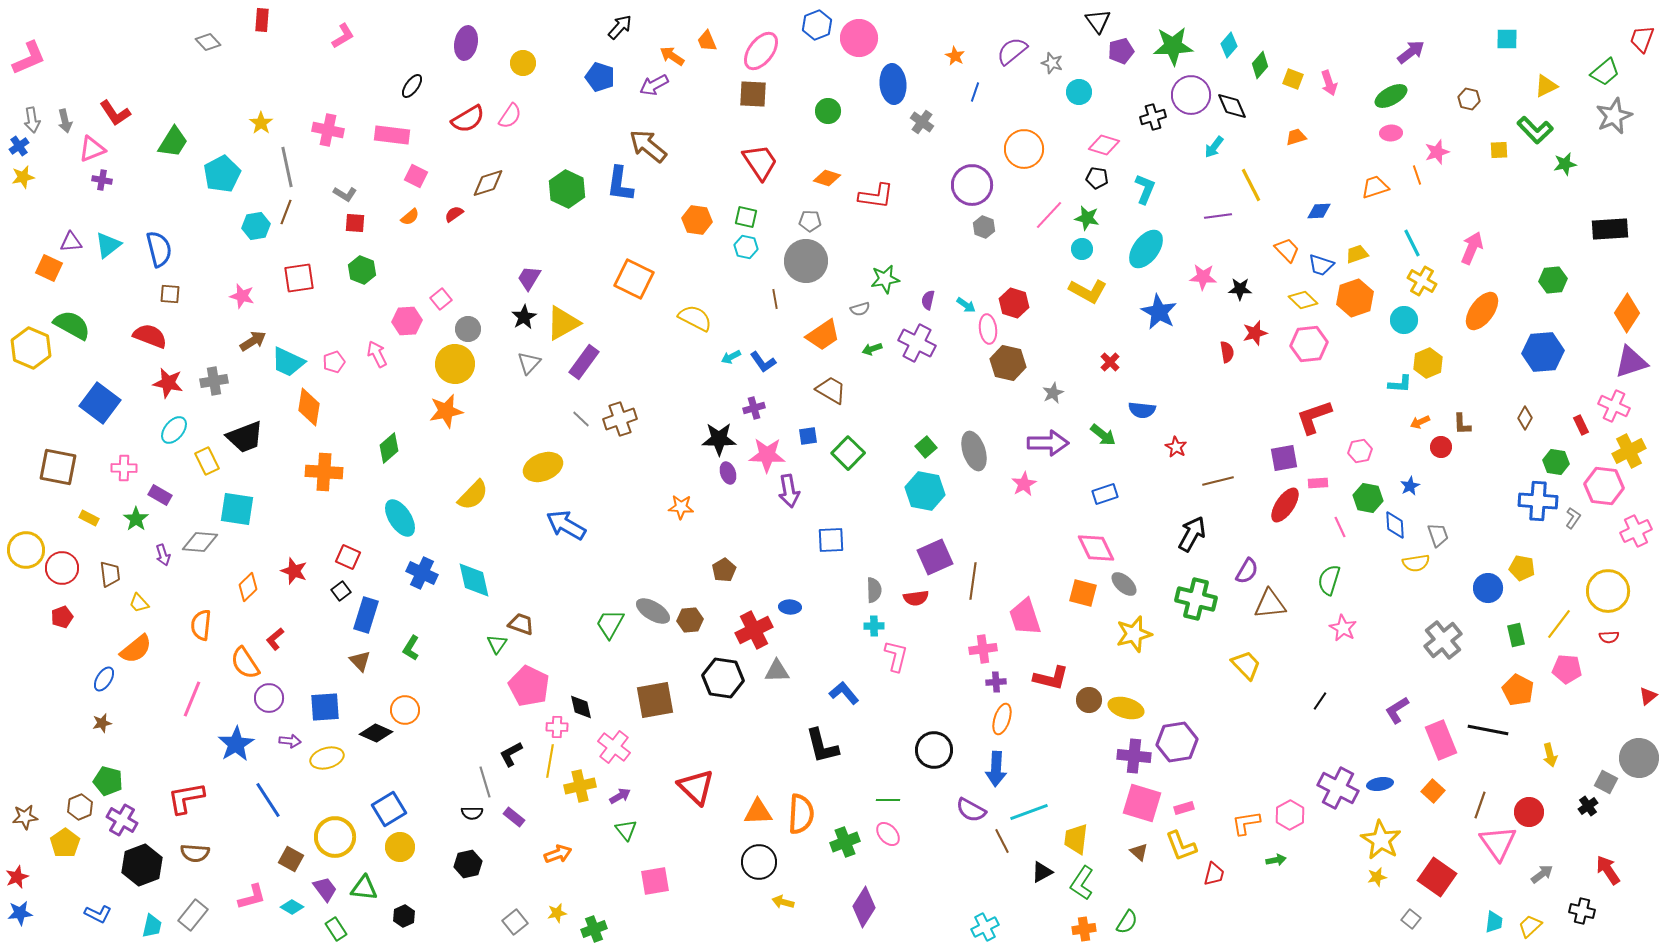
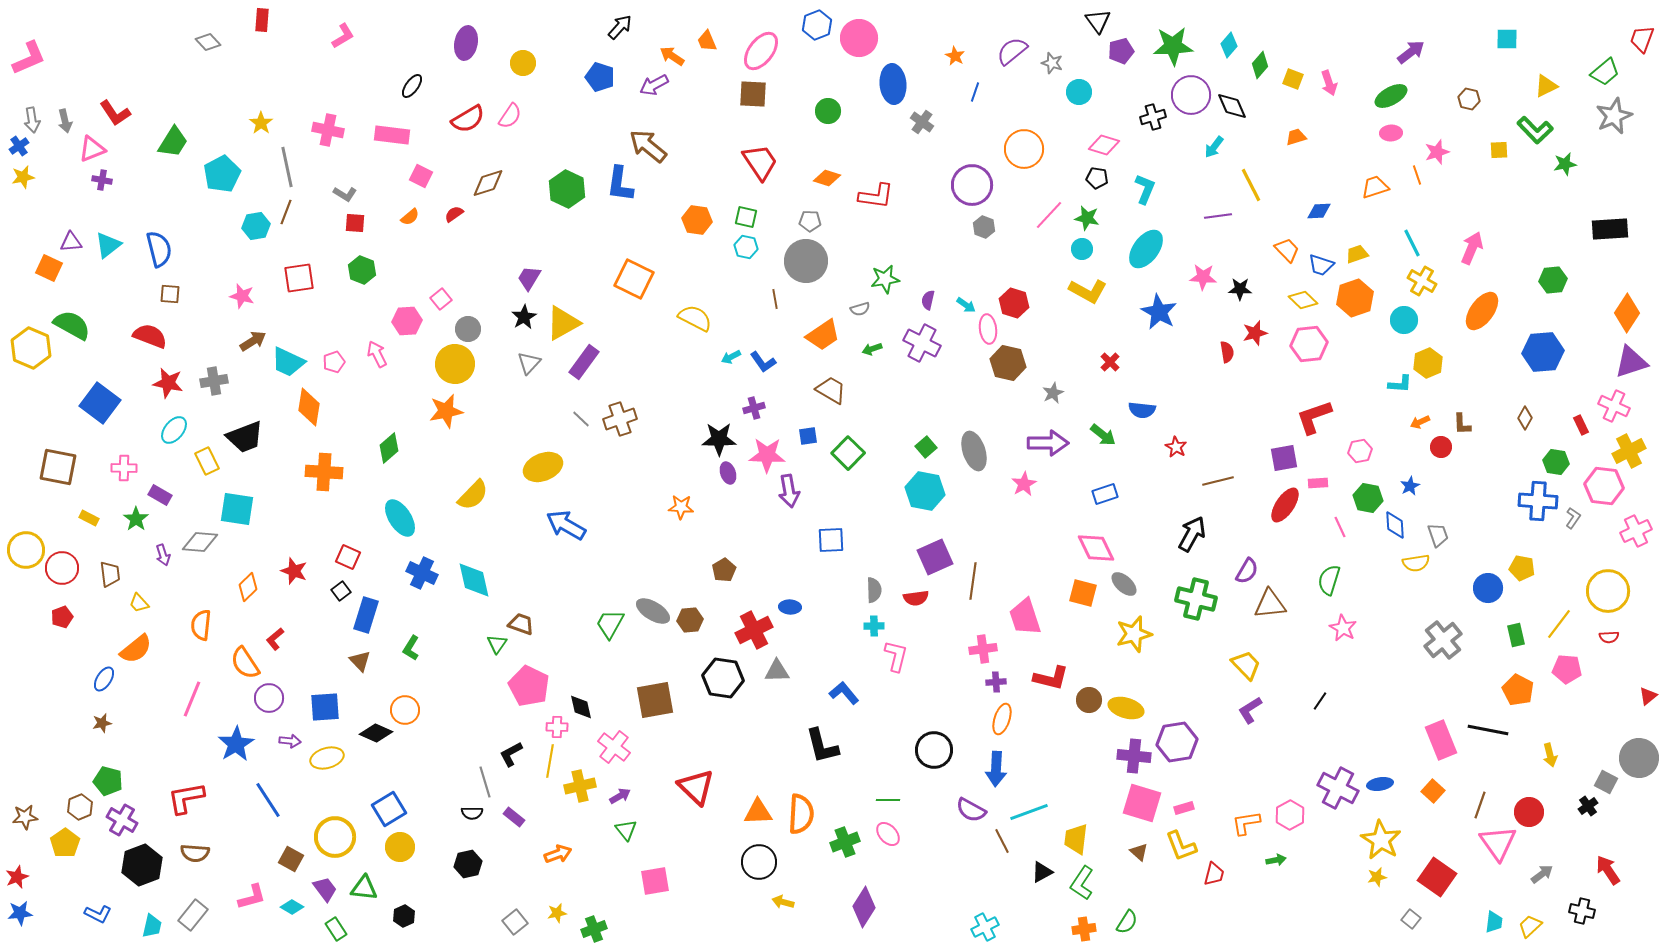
pink square at (416, 176): moved 5 px right
purple cross at (917, 343): moved 5 px right
purple L-shape at (1397, 710): moved 147 px left
